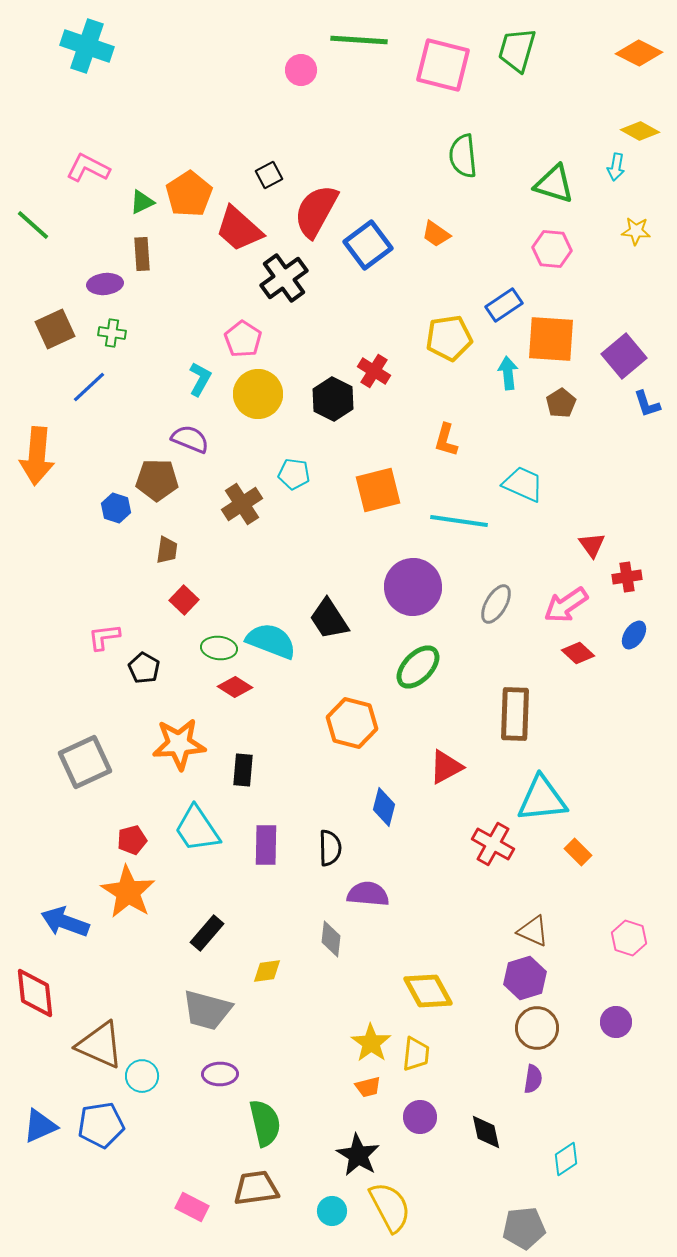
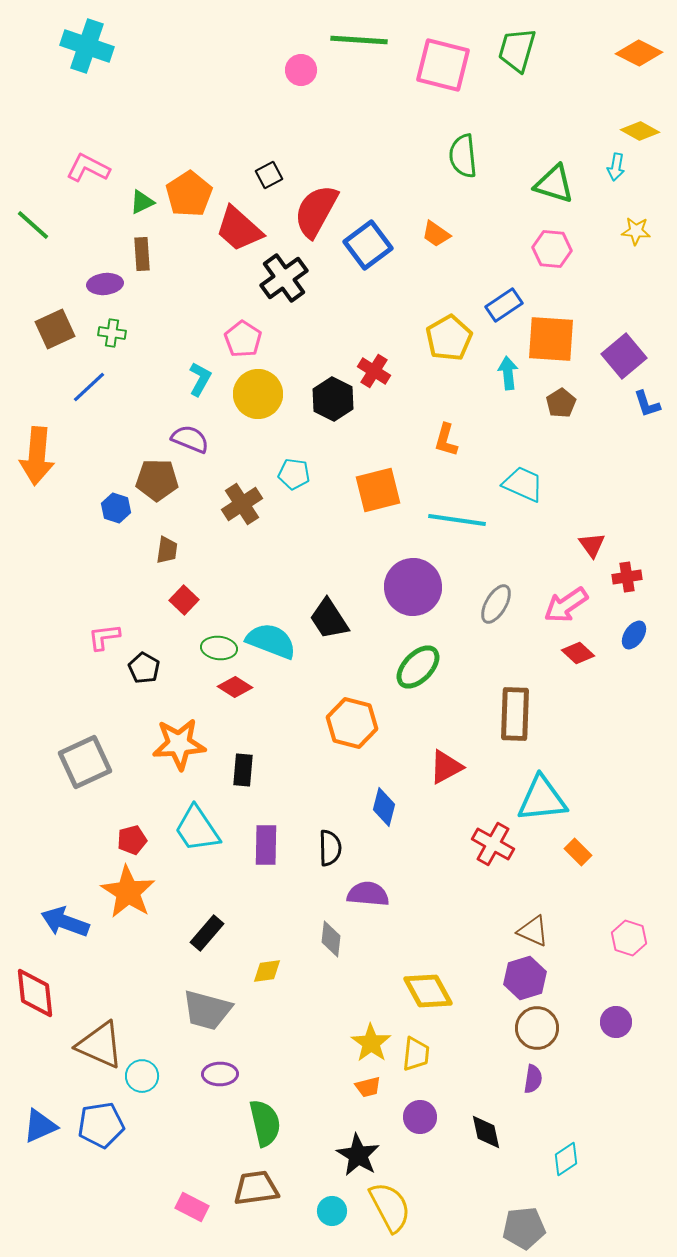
yellow pentagon at (449, 338): rotated 21 degrees counterclockwise
cyan line at (459, 521): moved 2 px left, 1 px up
